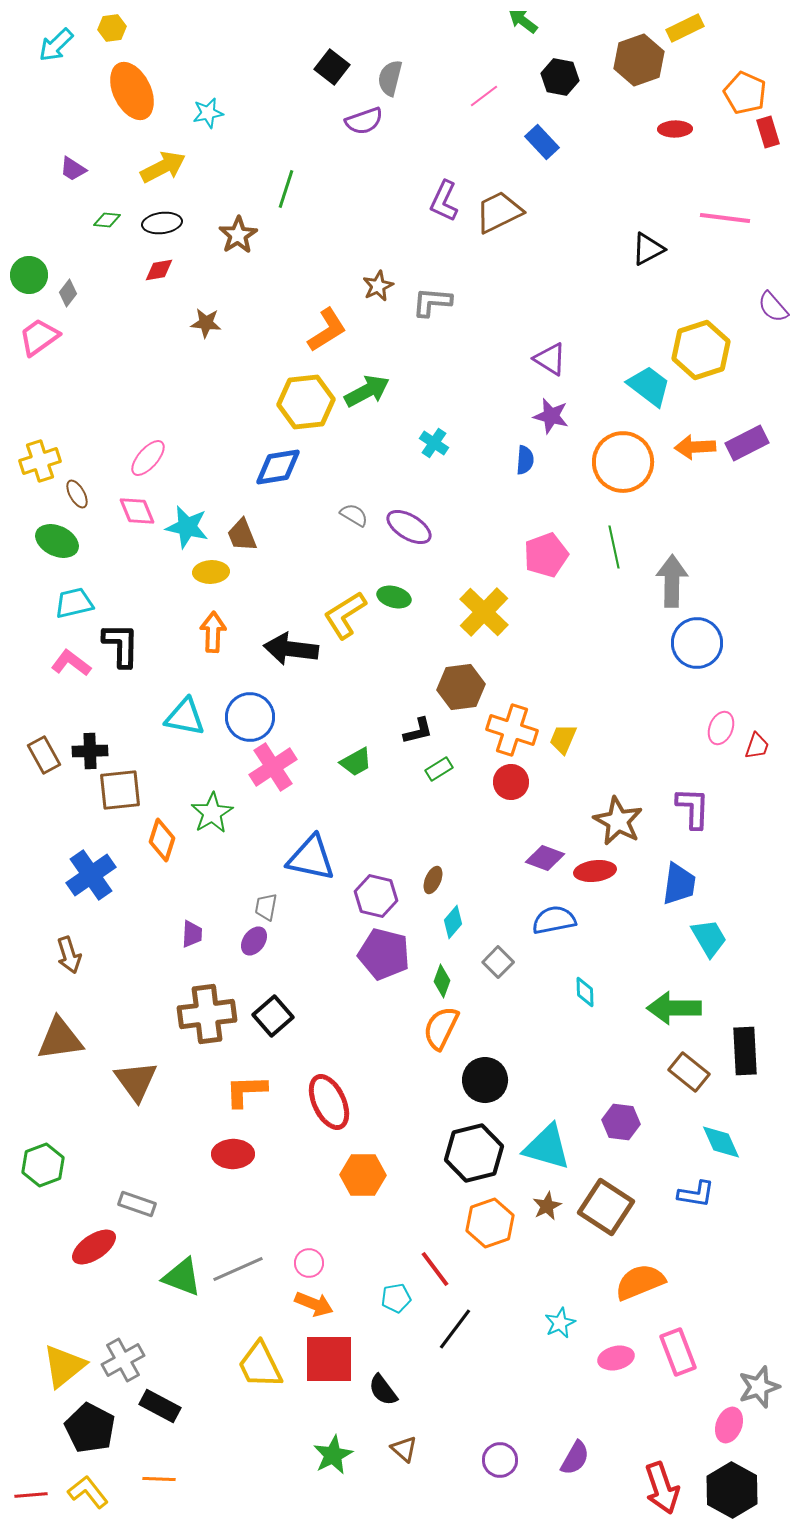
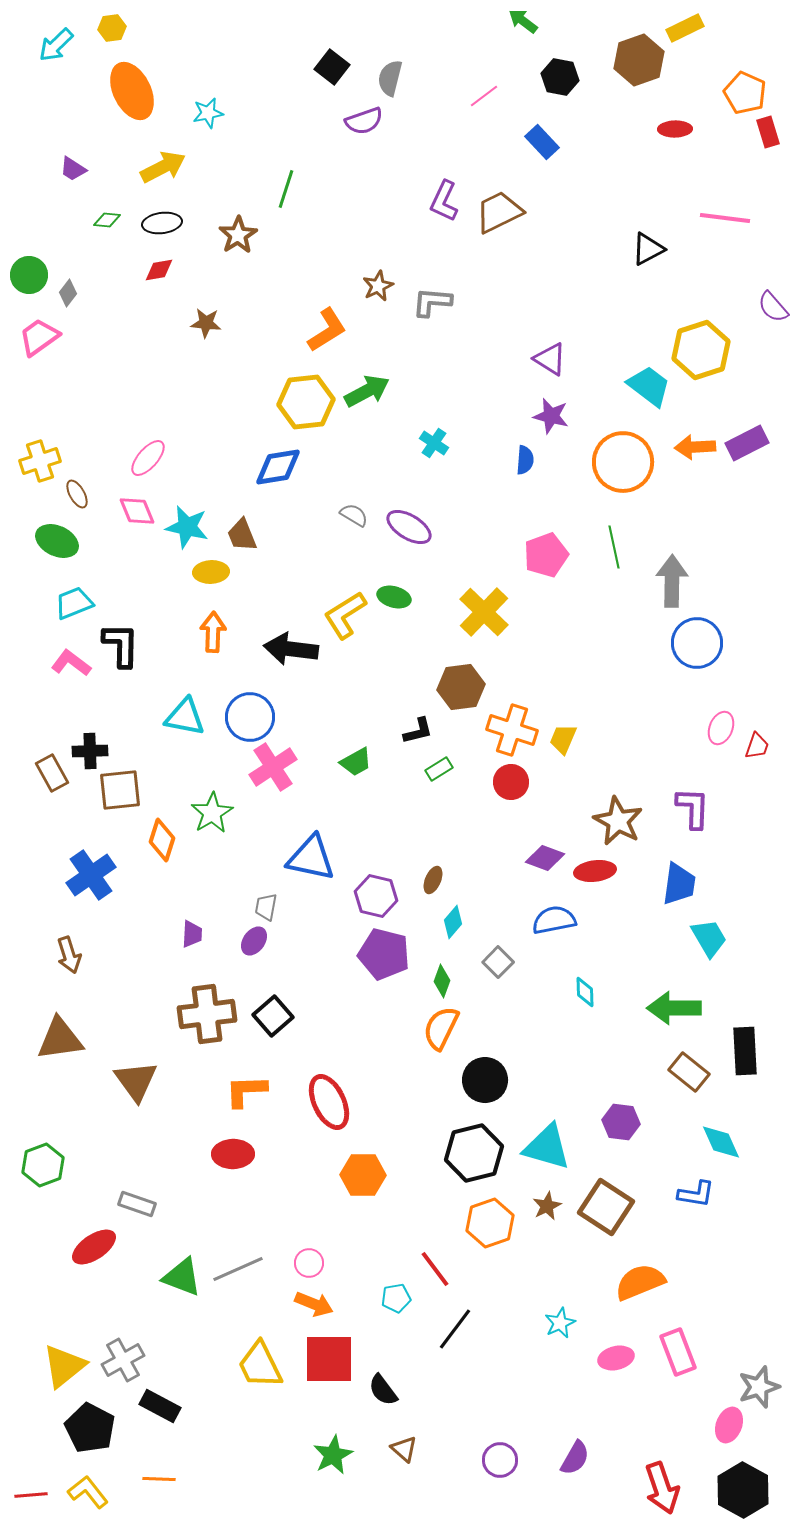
cyan trapezoid at (74, 603): rotated 9 degrees counterclockwise
brown rectangle at (44, 755): moved 8 px right, 18 px down
black hexagon at (732, 1490): moved 11 px right
